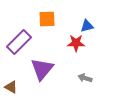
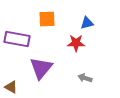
blue triangle: moved 3 px up
purple rectangle: moved 2 px left, 3 px up; rotated 55 degrees clockwise
purple triangle: moved 1 px left, 1 px up
